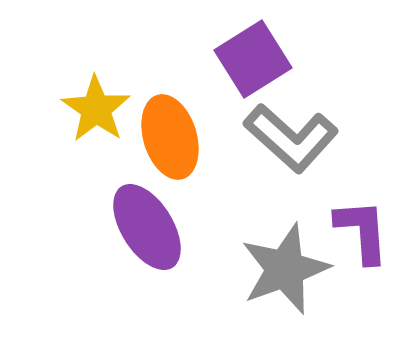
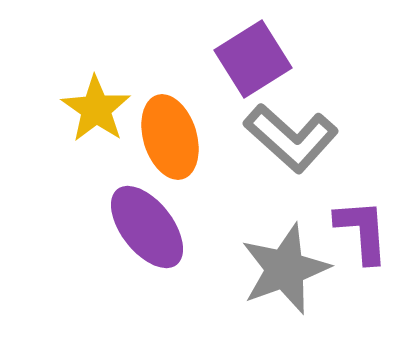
purple ellipse: rotated 6 degrees counterclockwise
